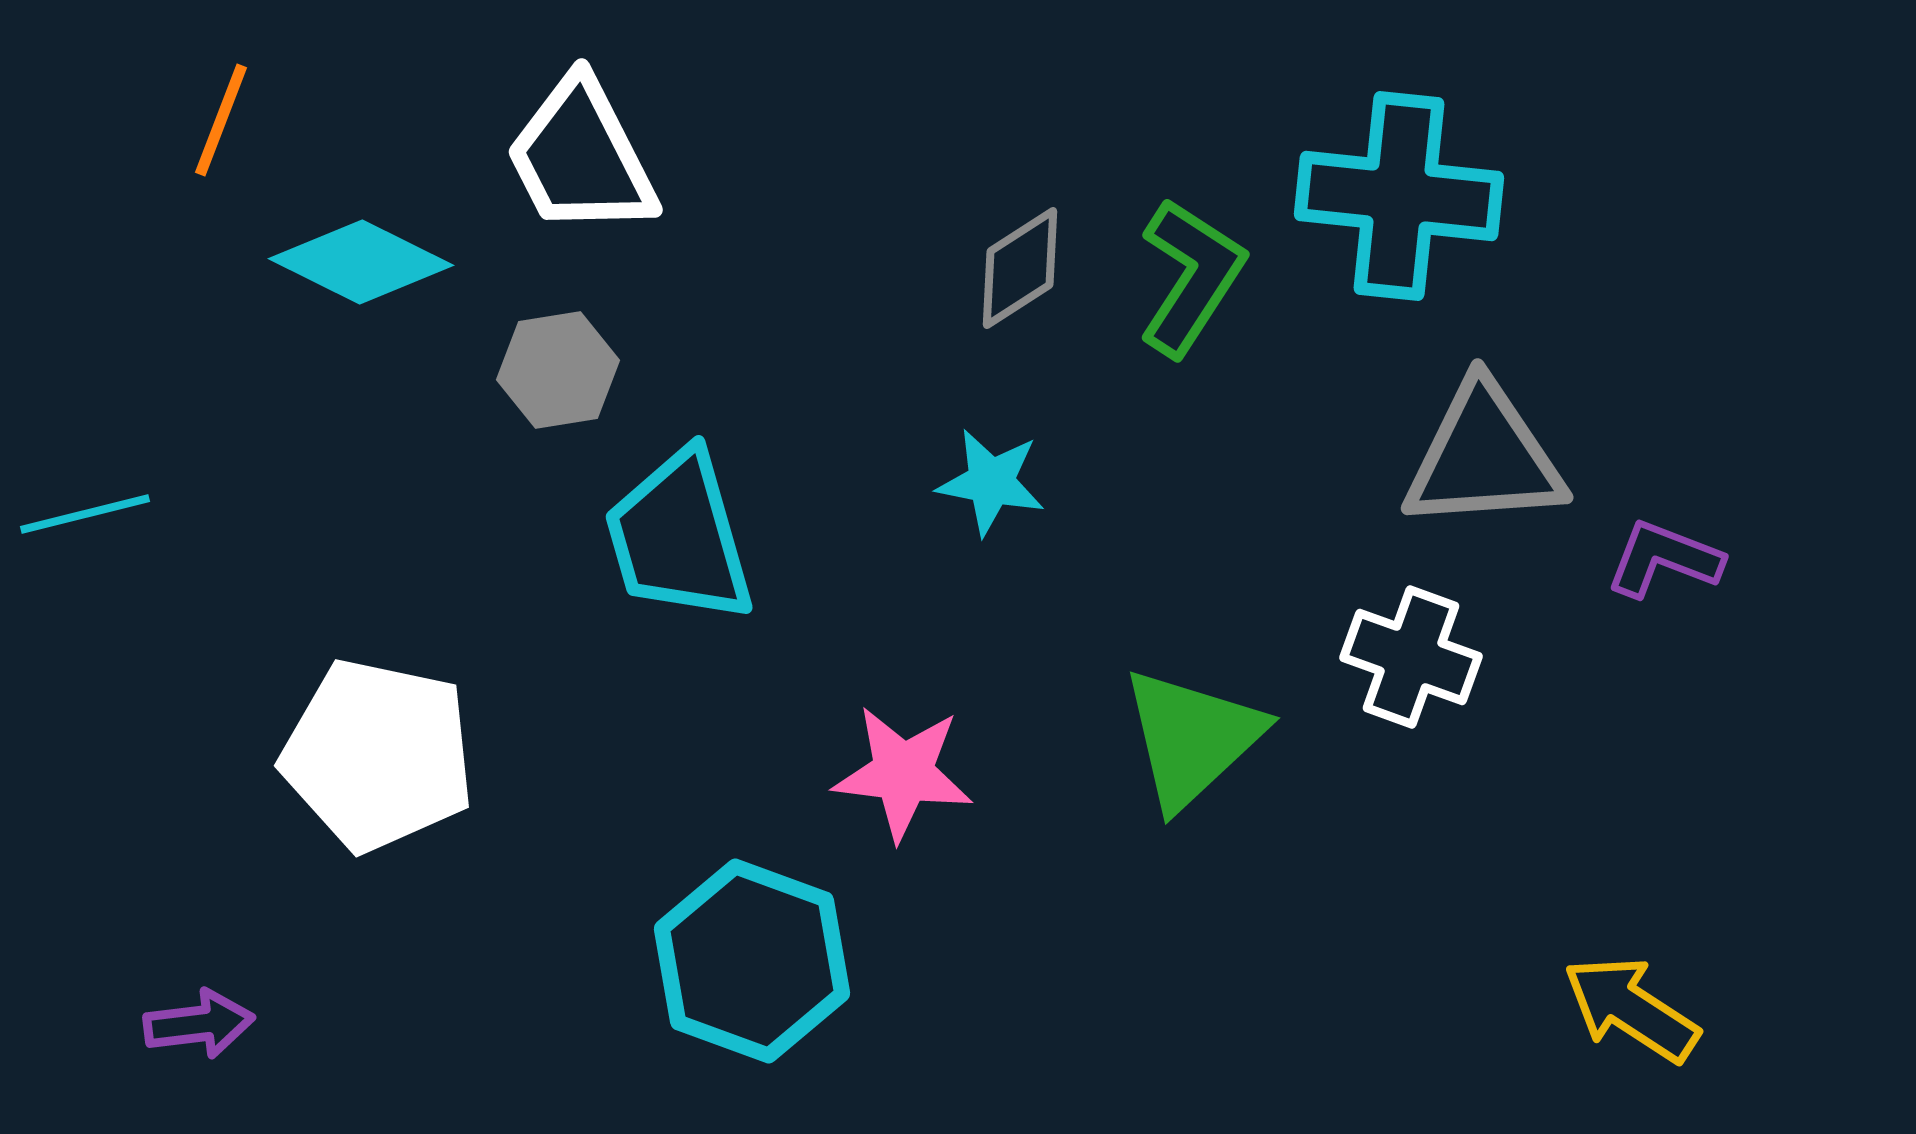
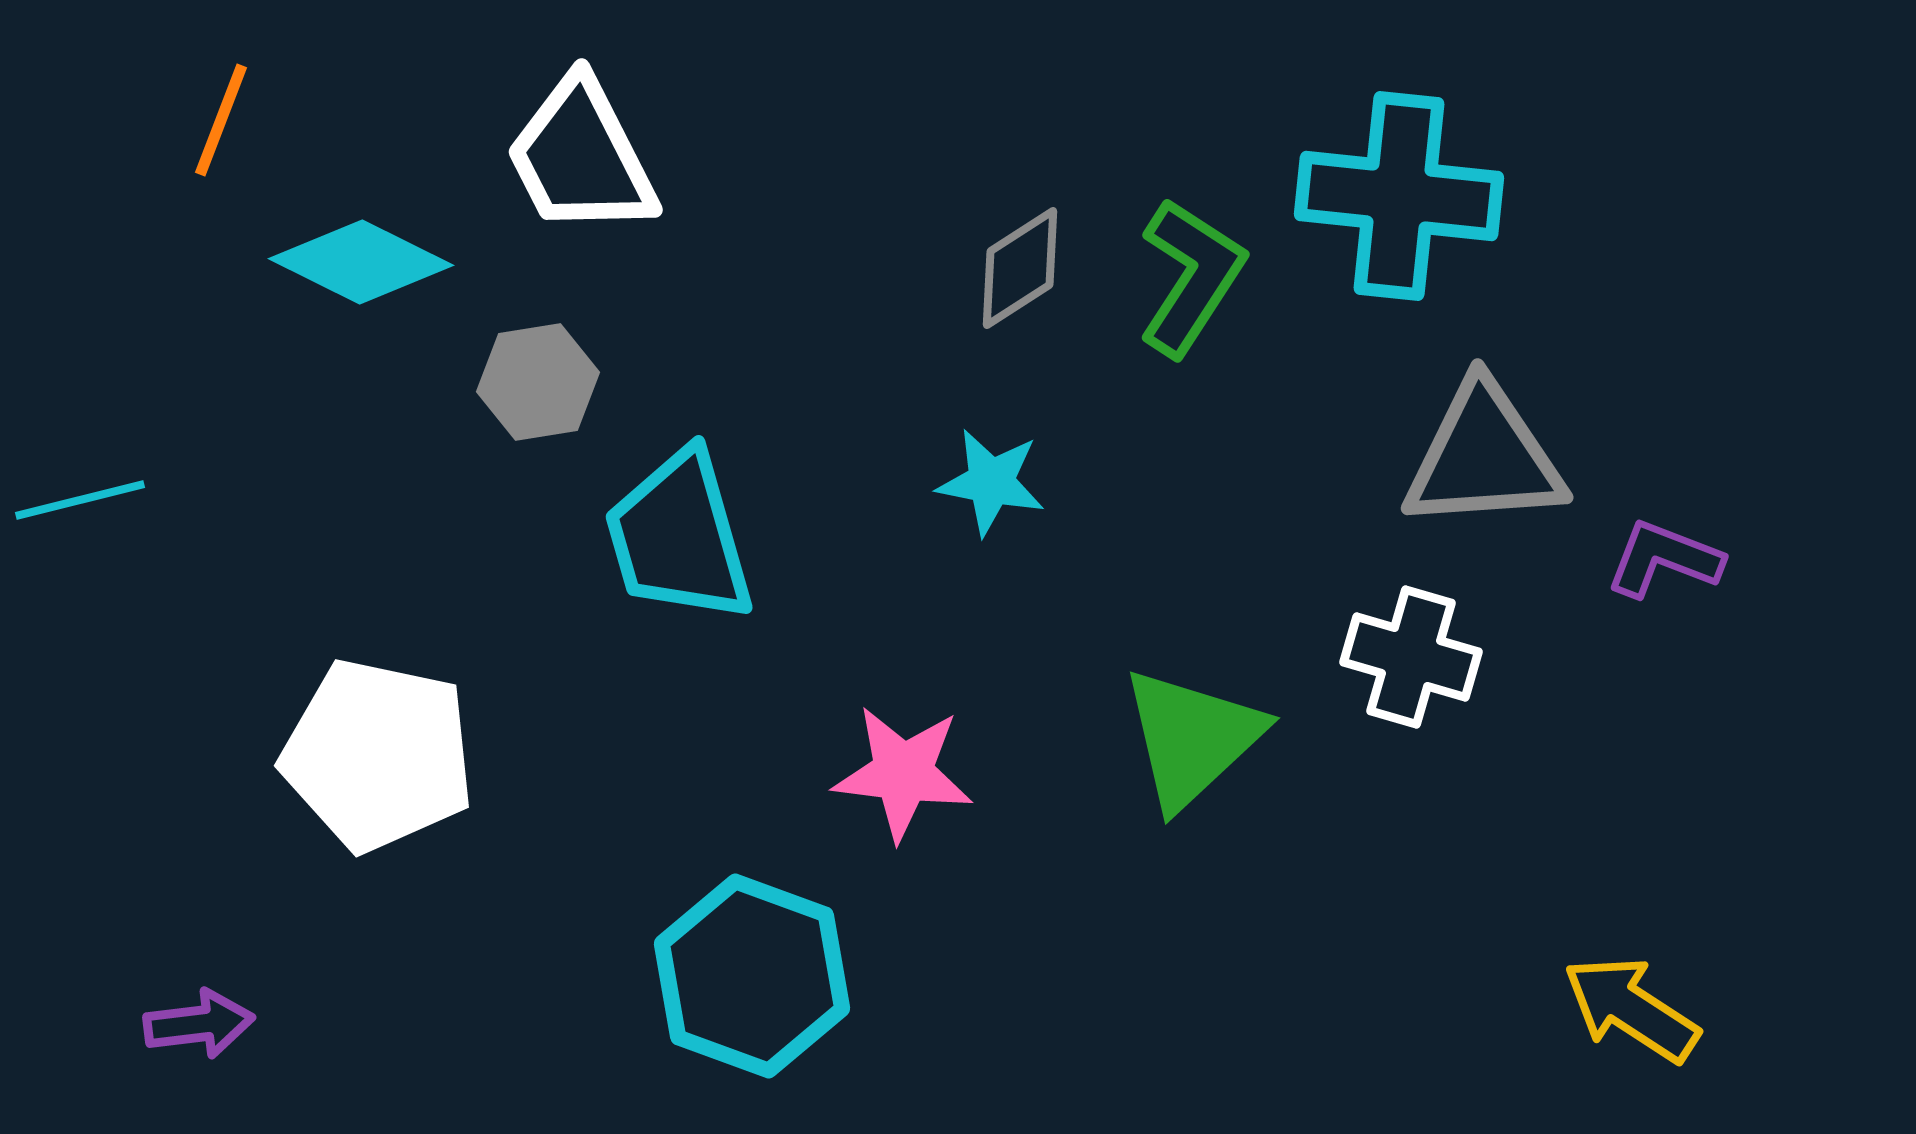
gray hexagon: moved 20 px left, 12 px down
cyan line: moved 5 px left, 14 px up
white cross: rotated 4 degrees counterclockwise
cyan hexagon: moved 15 px down
